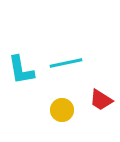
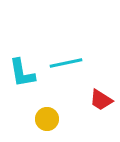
cyan L-shape: moved 1 px right, 3 px down
yellow circle: moved 15 px left, 9 px down
